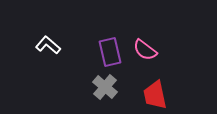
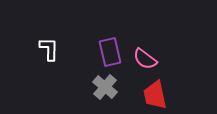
white L-shape: moved 1 px right, 4 px down; rotated 50 degrees clockwise
pink semicircle: moved 9 px down
